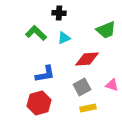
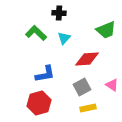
cyan triangle: rotated 24 degrees counterclockwise
pink triangle: rotated 16 degrees clockwise
